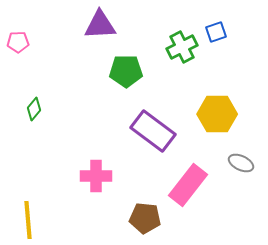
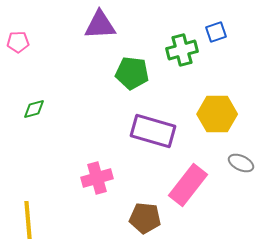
green cross: moved 3 px down; rotated 12 degrees clockwise
green pentagon: moved 6 px right, 2 px down; rotated 8 degrees clockwise
green diamond: rotated 35 degrees clockwise
purple rectangle: rotated 21 degrees counterclockwise
pink cross: moved 1 px right, 2 px down; rotated 16 degrees counterclockwise
